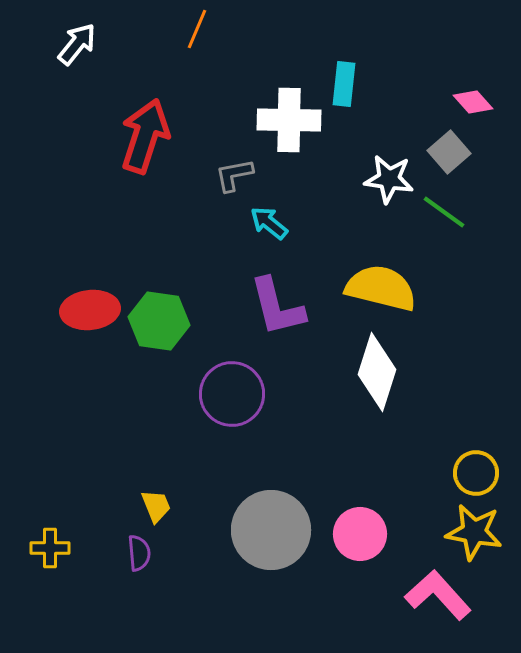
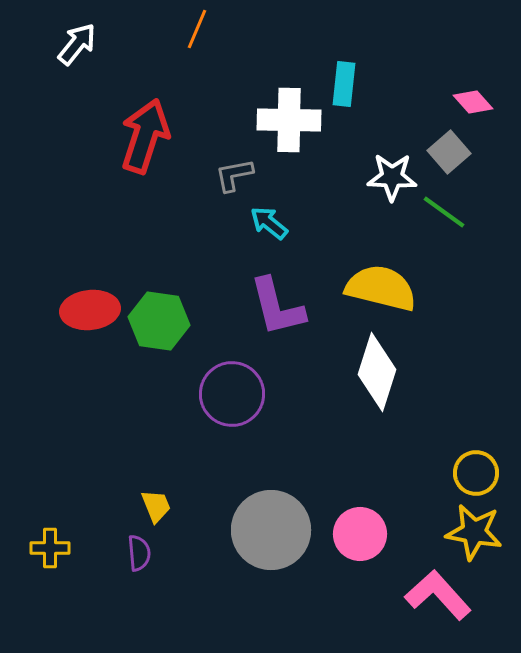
white star: moved 3 px right, 2 px up; rotated 6 degrees counterclockwise
